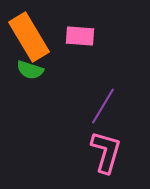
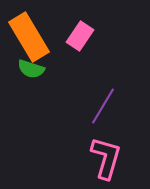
pink rectangle: rotated 60 degrees counterclockwise
green semicircle: moved 1 px right, 1 px up
pink L-shape: moved 6 px down
